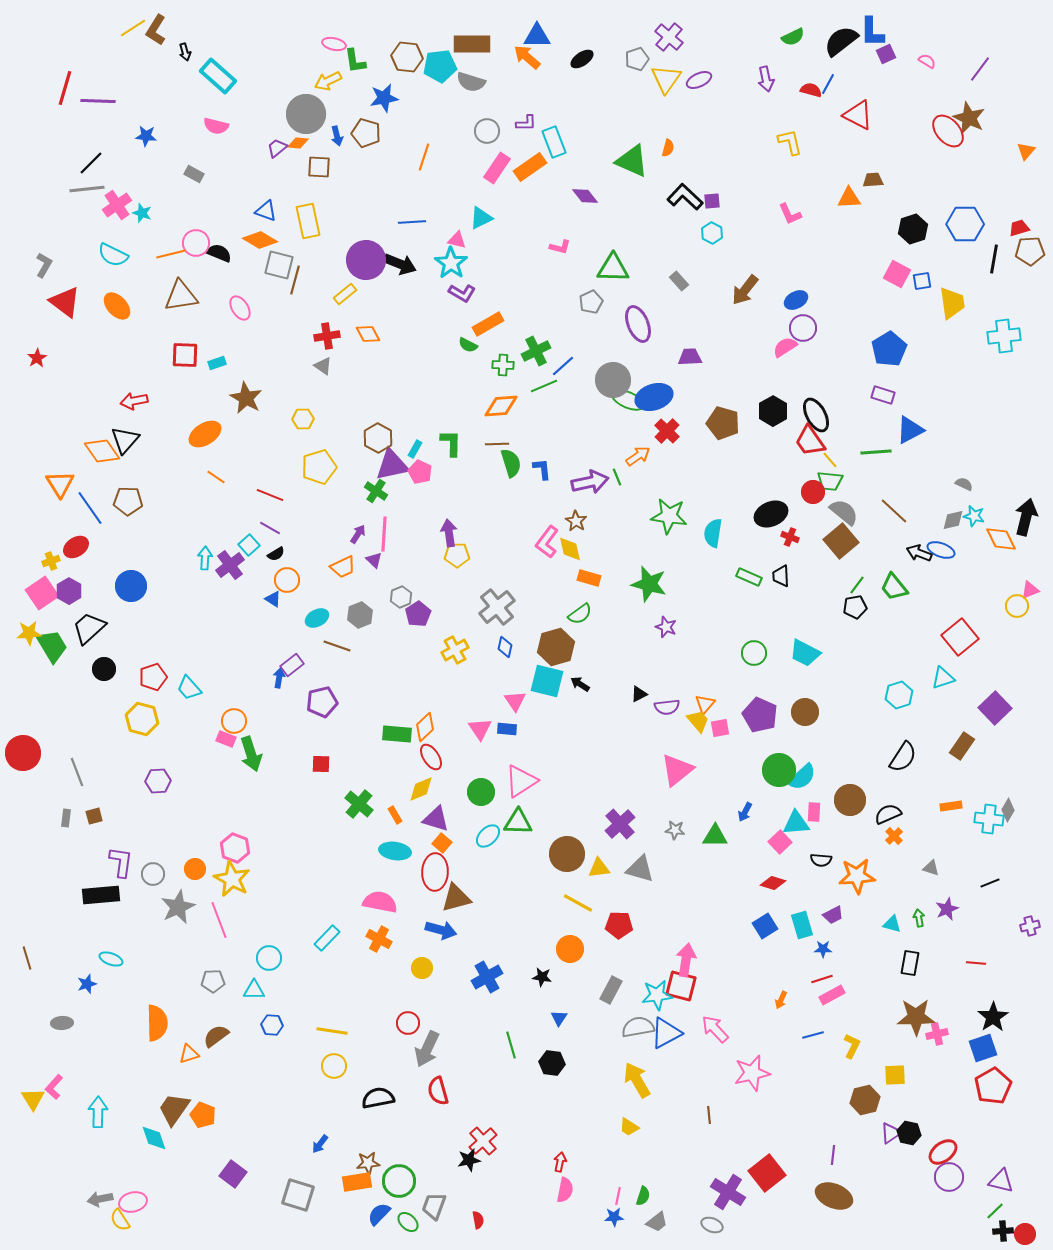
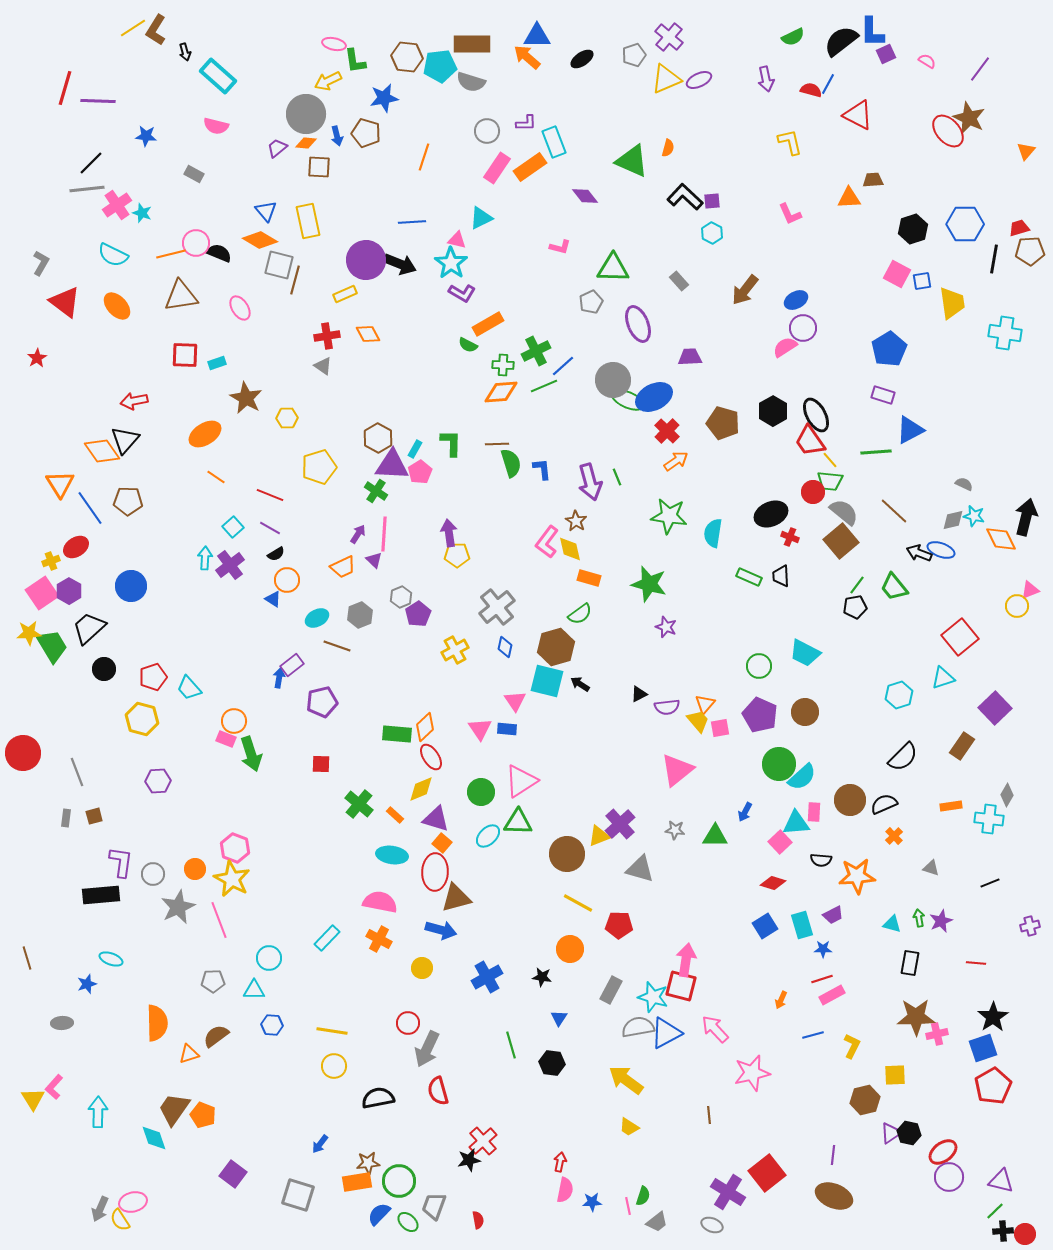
gray pentagon at (637, 59): moved 3 px left, 4 px up
yellow triangle at (666, 79): rotated 32 degrees clockwise
orange diamond at (298, 143): moved 8 px right
blue triangle at (266, 211): rotated 30 degrees clockwise
gray L-shape at (44, 265): moved 3 px left, 2 px up
yellow rectangle at (345, 294): rotated 15 degrees clockwise
cyan cross at (1004, 336): moved 1 px right, 3 px up; rotated 16 degrees clockwise
blue ellipse at (654, 397): rotated 9 degrees counterclockwise
orange diamond at (501, 406): moved 14 px up
yellow hexagon at (303, 419): moved 16 px left, 1 px up
orange arrow at (638, 456): moved 38 px right, 5 px down
purple triangle at (392, 465): rotated 15 degrees clockwise
pink pentagon at (420, 472): rotated 15 degrees clockwise
purple arrow at (590, 482): rotated 87 degrees clockwise
cyan square at (249, 545): moved 16 px left, 18 px up
green circle at (754, 653): moved 5 px right, 13 px down
black semicircle at (903, 757): rotated 12 degrees clockwise
green circle at (779, 770): moved 6 px up
gray diamond at (1008, 810): moved 1 px left, 15 px up
black semicircle at (888, 814): moved 4 px left, 10 px up
orange rectangle at (395, 815): rotated 18 degrees counterclockwise
cyan ellipse at (395, 851): moved 3 px left, 4 px down
yellow triangle at (599, 868): moved 32 px up; rotated 15 degrees counterclockwise
purple star at (947, 909): moved 6 px left, 12 px down
cyan star at (657, 995): moved 4 px left, 2 px down; rotated 24 degrees clockwise
yellow arrow at (637, 1080): moved 11 px left; rotated 24 degrees counterclockwise
pink line at (618, 1196): moved 10 px right, 10 px down; rotated 24 degrees counterclockwise
gray arrow at (100, 1199): moved 10 px down; rotated 55 degrees counterclockwise
blue star at (614, 1217): moved 22 px left, 15 px up
